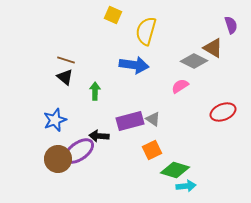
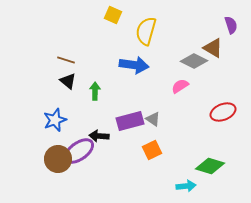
black triangle: moved 3 px right, 4 px down
green diamond: moved 35 px right, 4 px up
